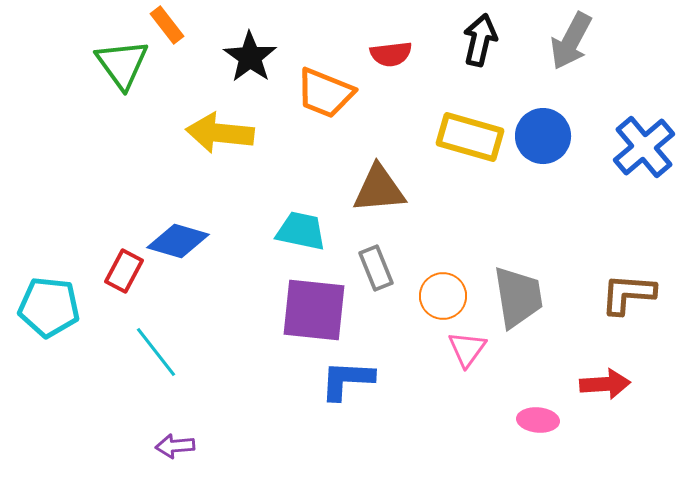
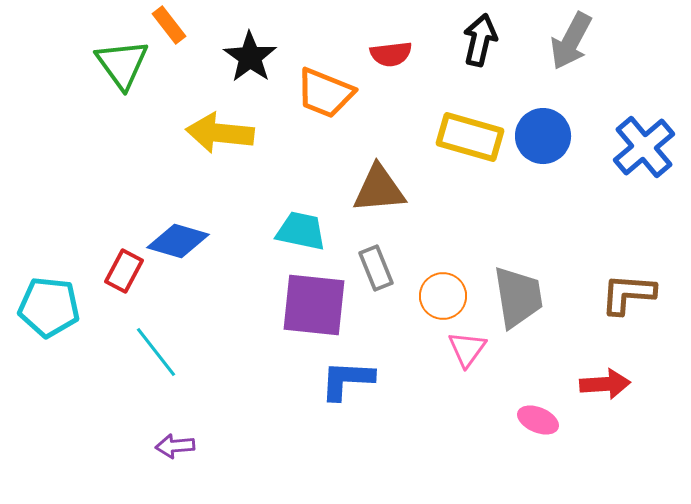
orange rectangle: moved 2 px right
purple square: moved 5 px up
pink ellipse: rotated 18 degrees clockwise
